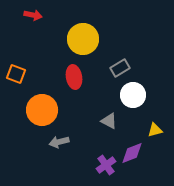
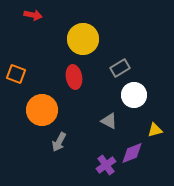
white circle: moved 1 px right
gray arrow: rotated 48 degrees counterclockwise
